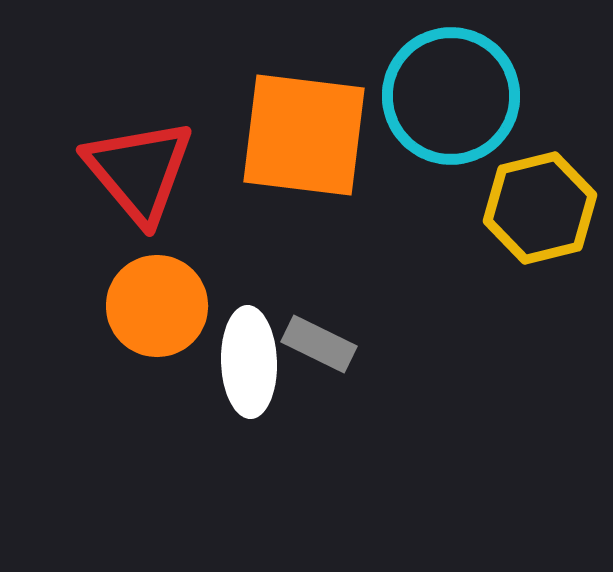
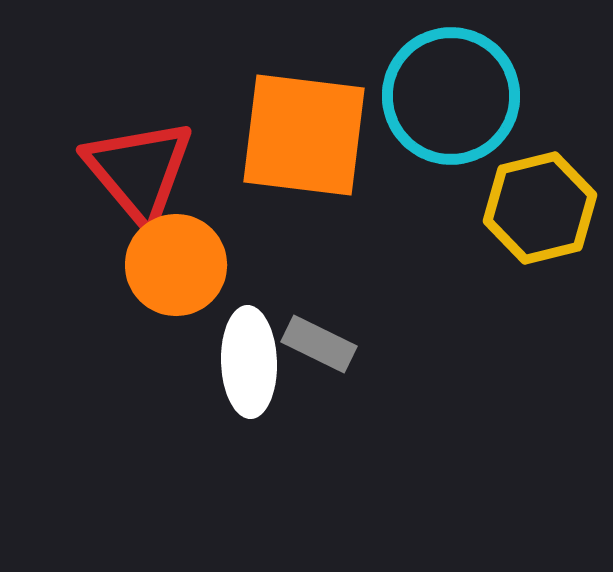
orange circle: moved 19 px right, 41 px up
